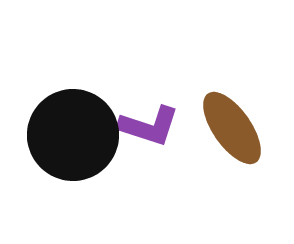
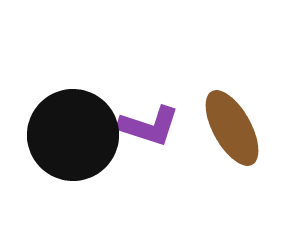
brown ellipse: rotated 6 degrees clockwise
